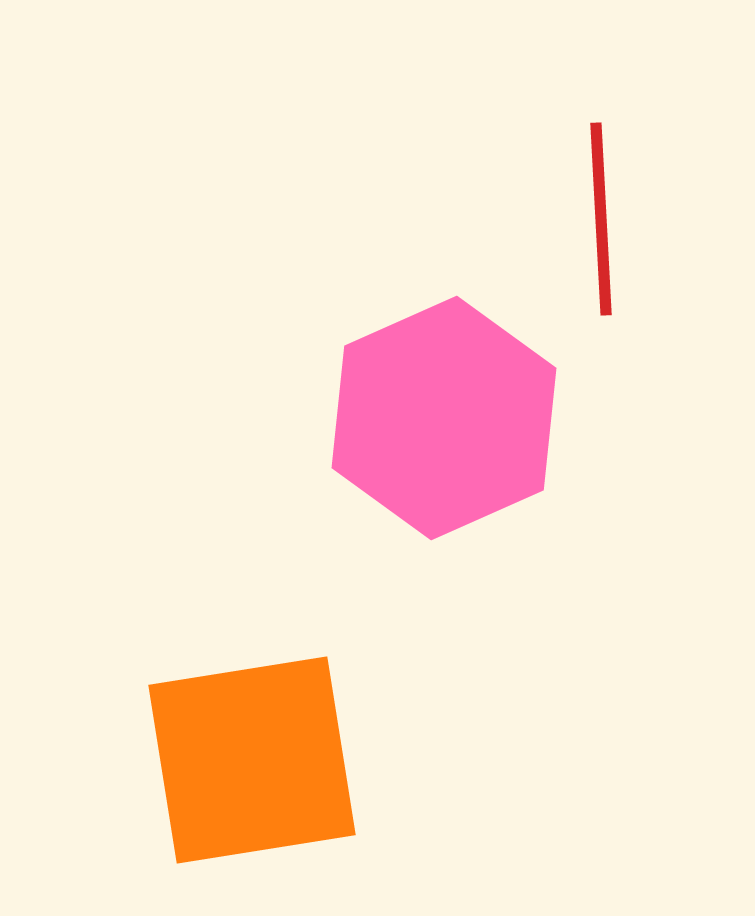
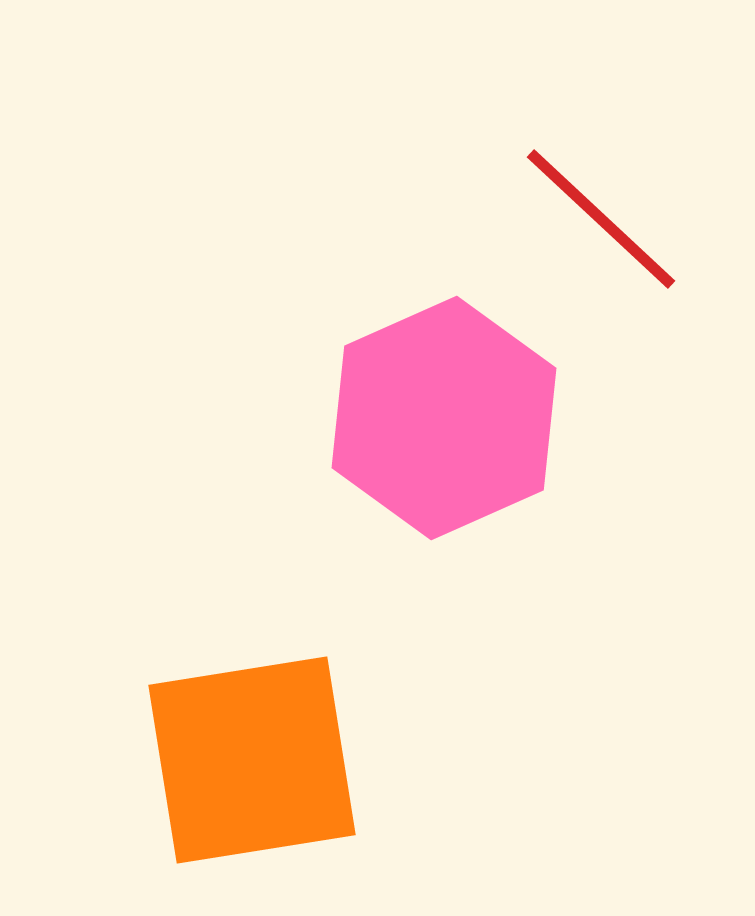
red line: rotated 44 degrees counterclockwise
